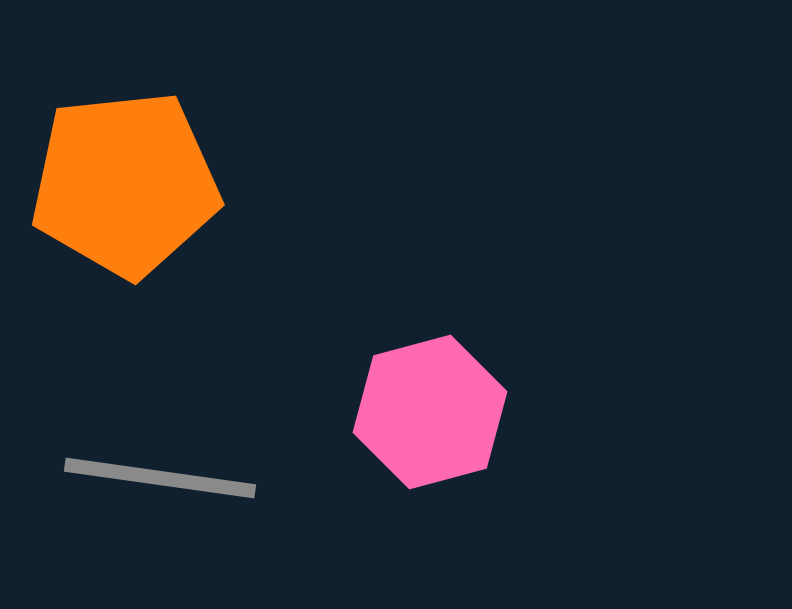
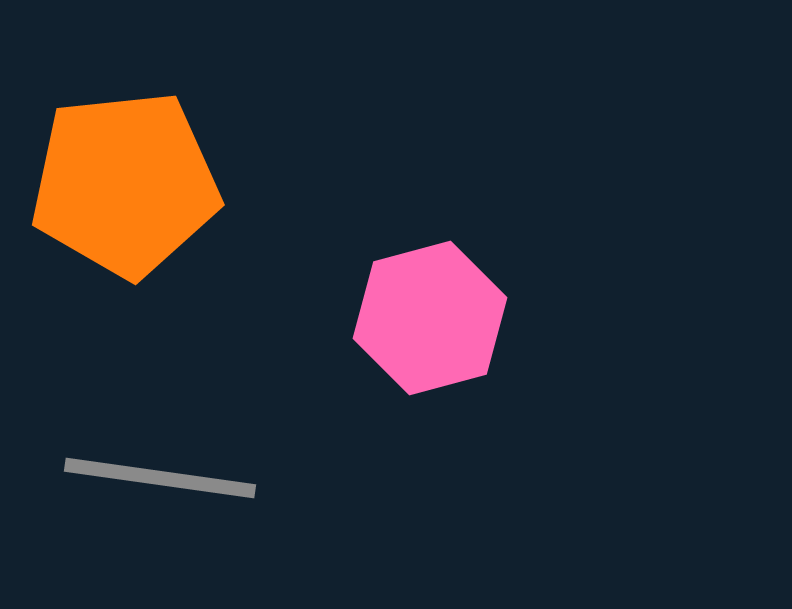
pink hexagon: moved 94 px up
